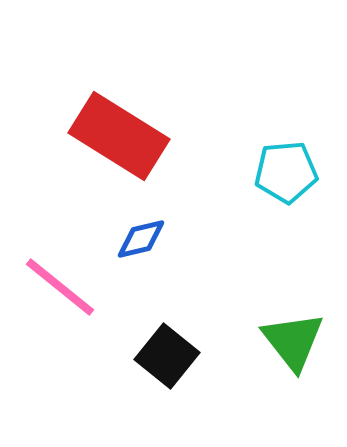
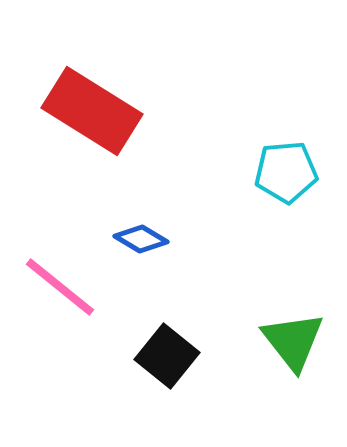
red rectangle: moved 27 px left, 25 px up
blue diamond: rotated 44 degrees clockwise
